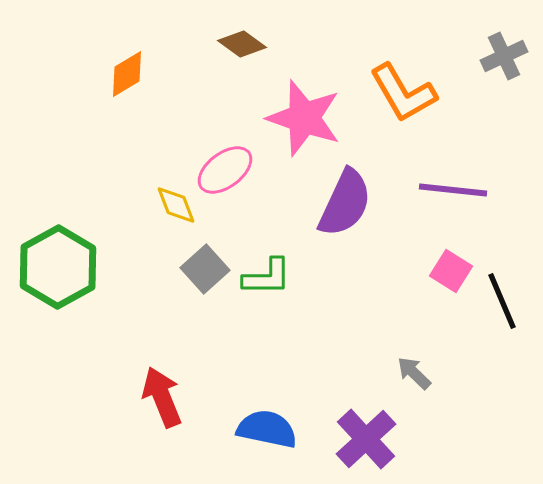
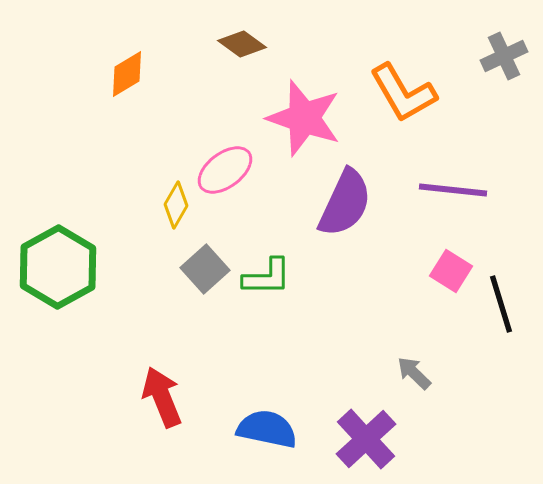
yellow diamond: rotated 51 degrees clockwise
black line: moved 1 px left, 3 px down; rotated 6 degrees clockwise
